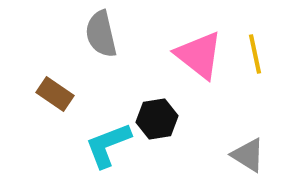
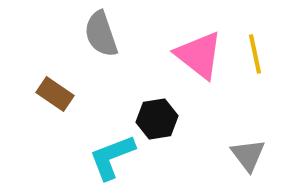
gray semicircle: rotated 6 degrees counterclockwise
cyan L-shape: moved 4 px right, 12 px down
gray triangle: rotated 21 degrees clockwise
